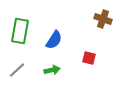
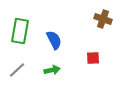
blue semicircle: rotated 60 degrees counterclockwise
red square: moved 4 px right; rotated 16 degrees counterclockwise
